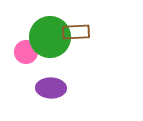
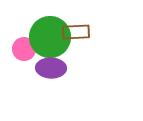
pink circle: moved 2 px left, 3 px up
purple ellipse: moved 20 px up
